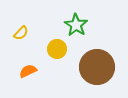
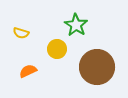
yellow semicircle: rotated 63 degrees clockwise
